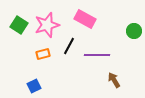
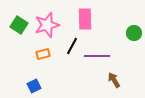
pink rectangle: rotated 60 degrees clockwise
green circle: moved 2 px down
black line: moved 3 px right
purple line: moved 1 px down
